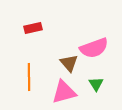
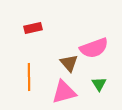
green triangle: moved 3 px right
